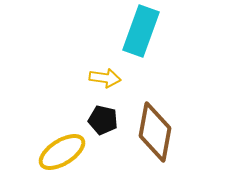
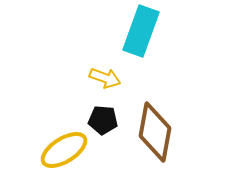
yellow arrow: rotated 12 degrees clockwise
black pentagon: rotated 8 degrees counterclockwise
yellow ellipse: moved 2 px right, 2 px up
